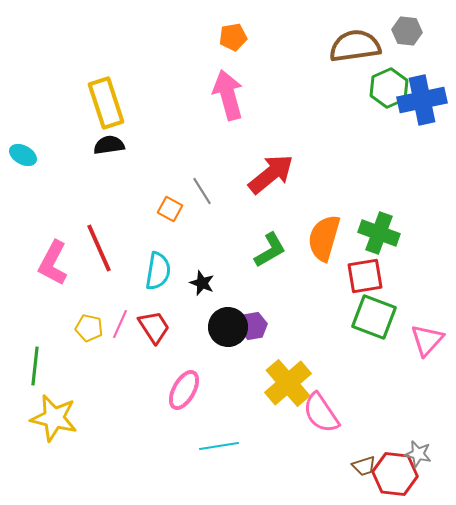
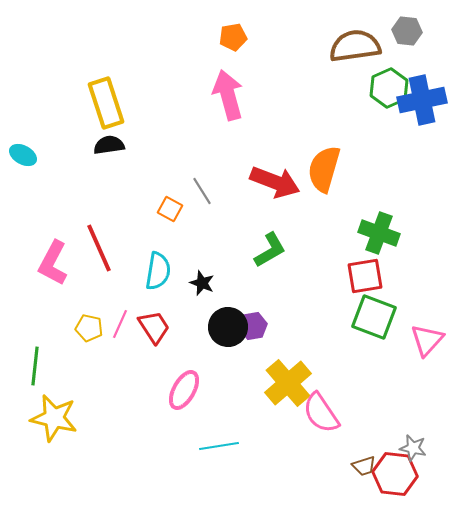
red arrow: moved 4 px right, 8 px down; rotated 60 degrees clockwise
orange semicircle: moved 69 px up
gray star: moved 5 px left, 6 px up
